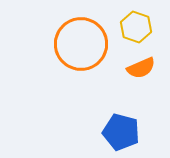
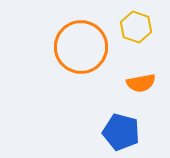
orange circle: moved 3 px down
orange semicircle: moved 15 px down; rotated 12 degrees clockwise
